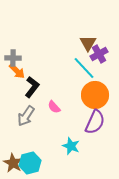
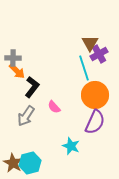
brown triangle: moved 2 px right
cyan line: rotated 25 degrees clockwise
